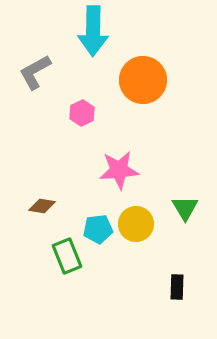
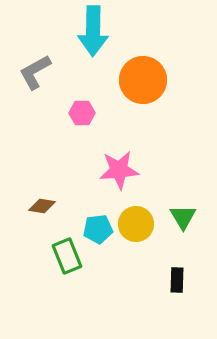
pink hexagon: rotated 25 degrees clockwise
green triangle: moved 2 px left, 9 px down
black rectangle: moved 7 px up
